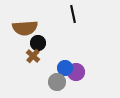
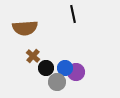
black circle: moved 8 px right, 25 px down
